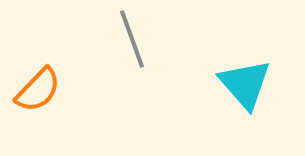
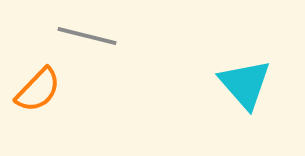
gray line: moved 45 px left, 3 px up; rotated 56 degrees counterclockwise
